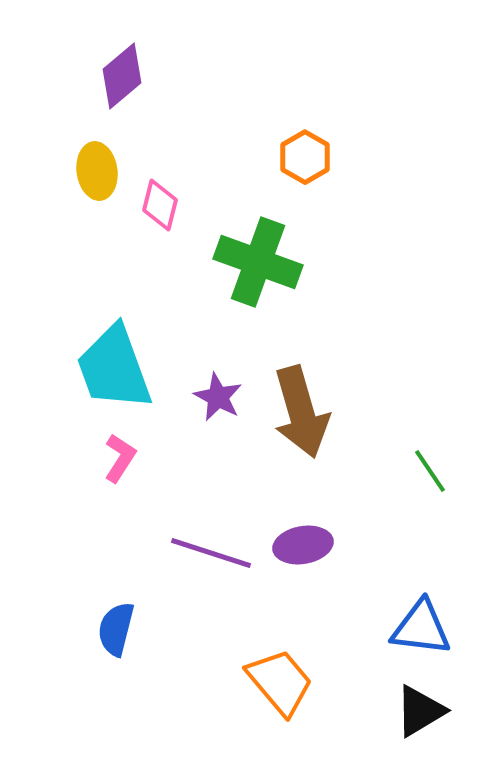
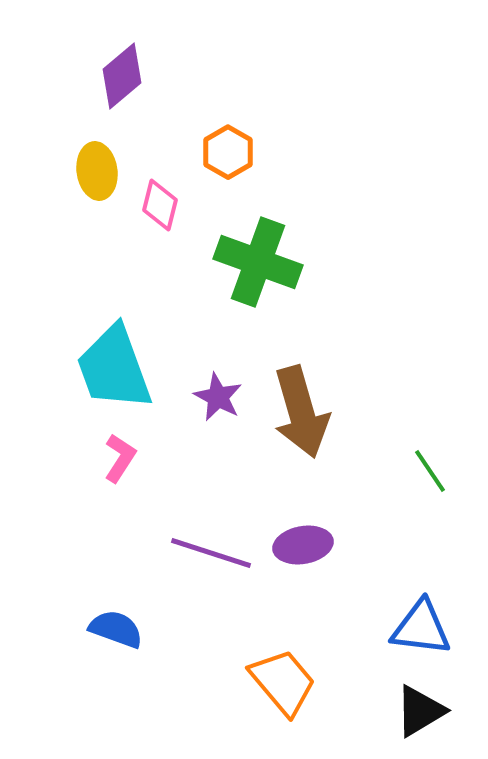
orange hexagon: moved 77 px left, 5 px up
blue semicircle: rotated 96 degrees clockwise
orange trapezoid: moved 3 px right
